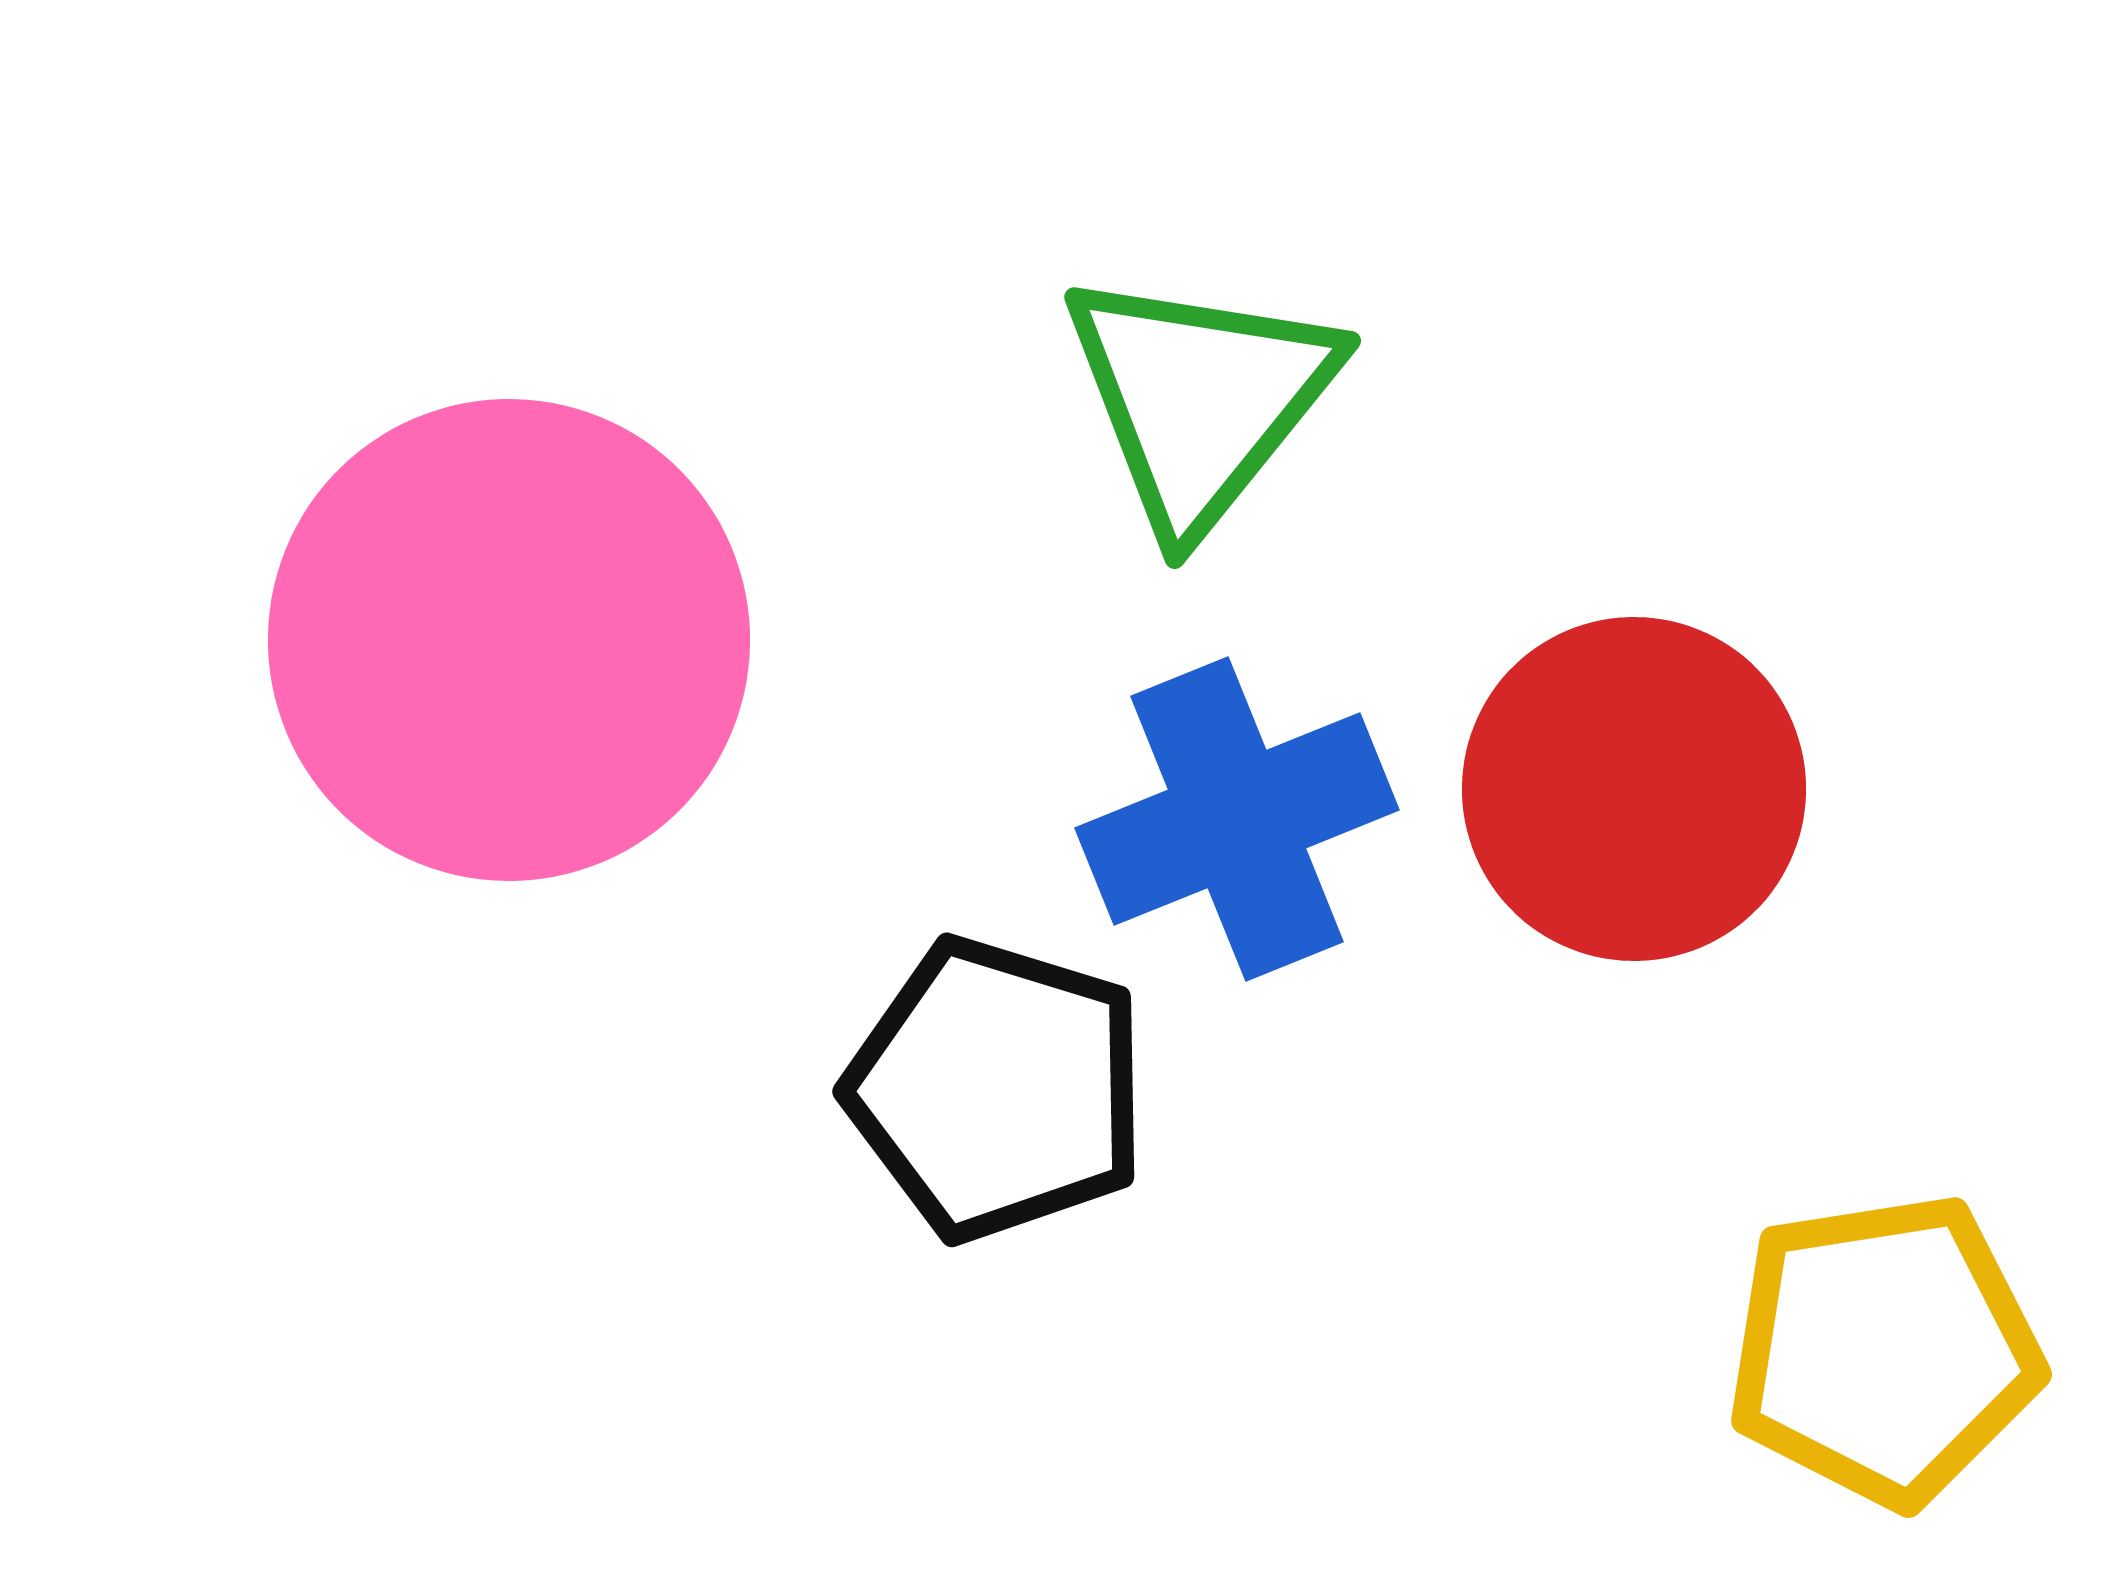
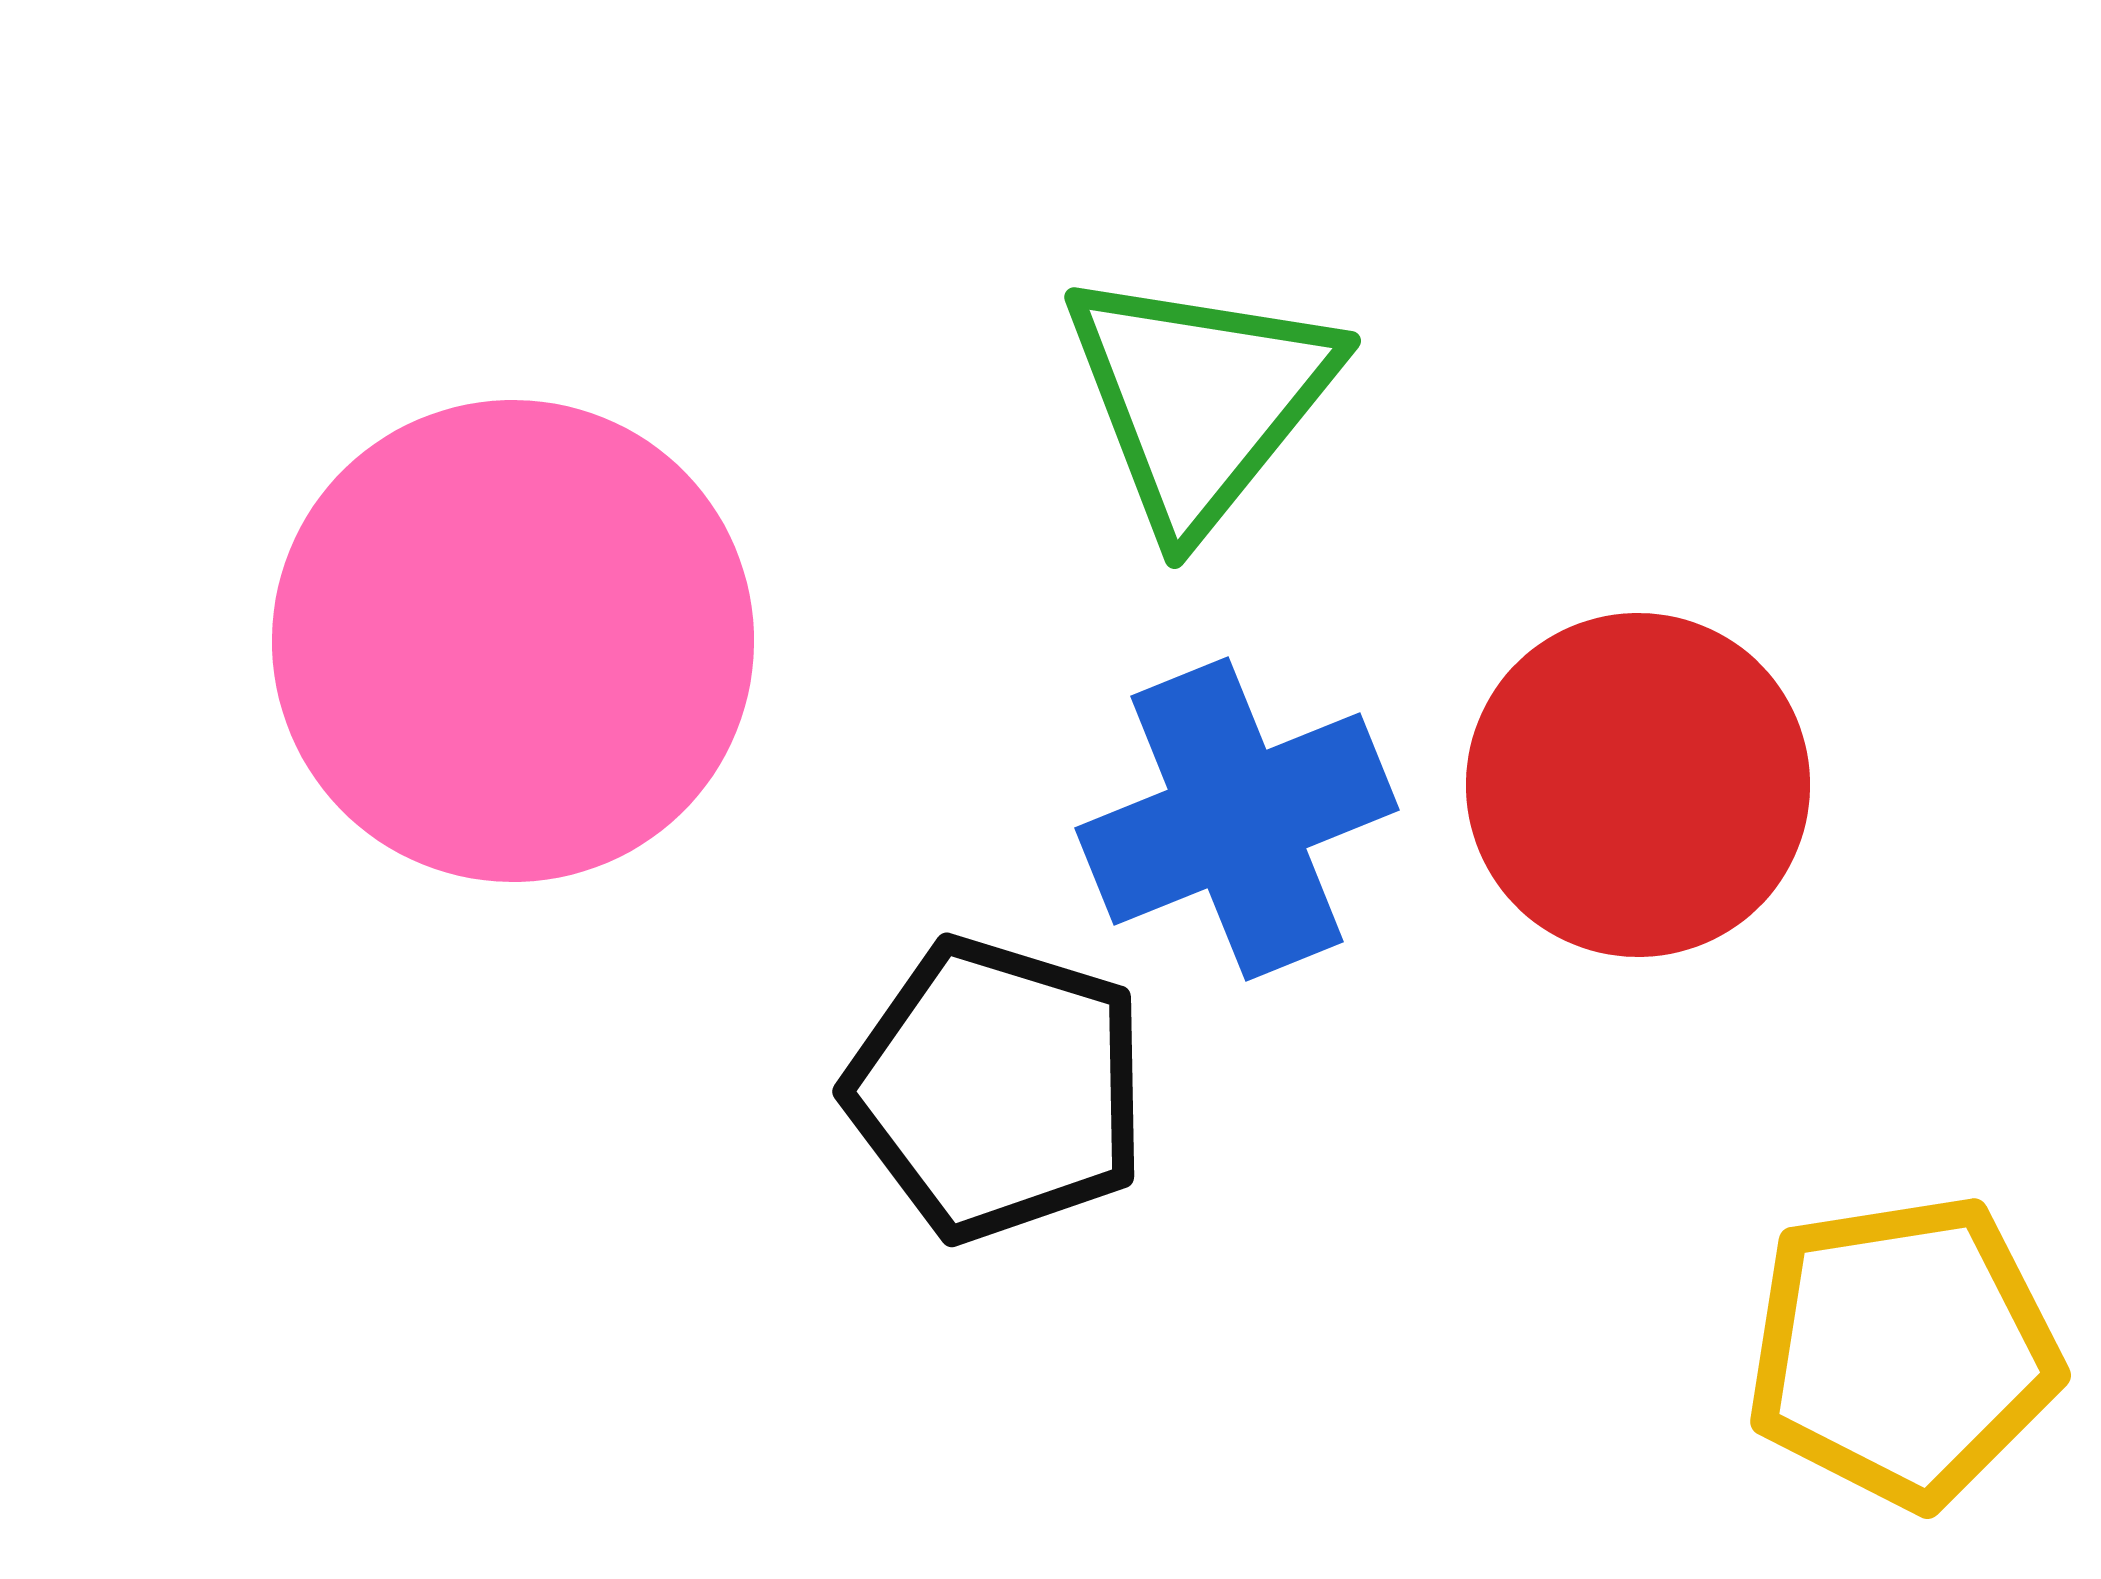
pink circle: moved 4 px right, 1 px down
red circle: moved 4 px right, 4 px up
yellow pentagon: moved 19 px right, 1 px down
